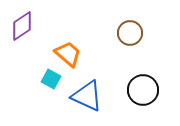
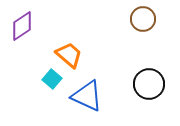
brown circle: moved 13 px right, 14 px up
orange trapezoid: moved 1 px right, 1 px down
cyan square: moved 1 px right; rotated 12 degrees clockwise
black circle: moved 6 px right, 6 px up
